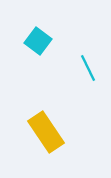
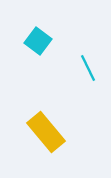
yellow rectangle: rotated 6 degrees counterclockwise
